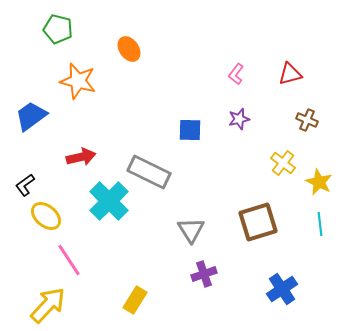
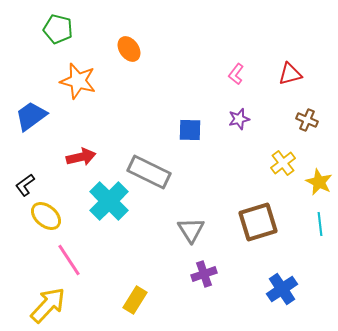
yellow cross: rotated 15 degrees clockwise
